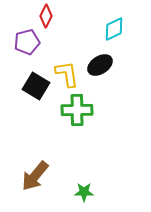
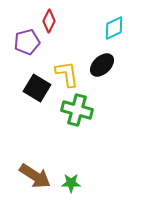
red diamond: moved 3 px right, 5 px down
cyan diamond: moved 1 px up
black ellipse: moved 2 px right; rotated 10 degrees counterclockwise
black square: moved 1 px right, 2 px down
green cross: rotated 16 degrees clockwise
brown arrow: rotated 96 degrees counterclockwise
green star: moved 13 px left, 9 px up
